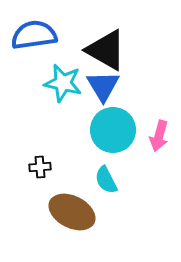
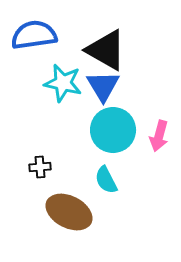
brown ellipse: moved 3 px left
